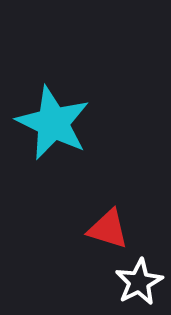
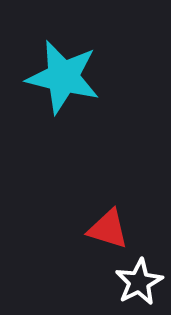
cyan star: moved 10 px right, 46 px up; rotated 12 degrees counterclockwise
